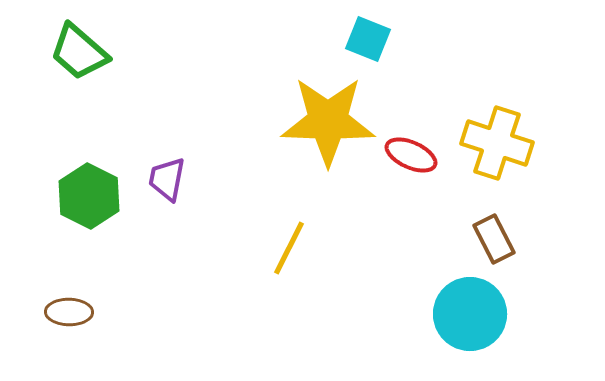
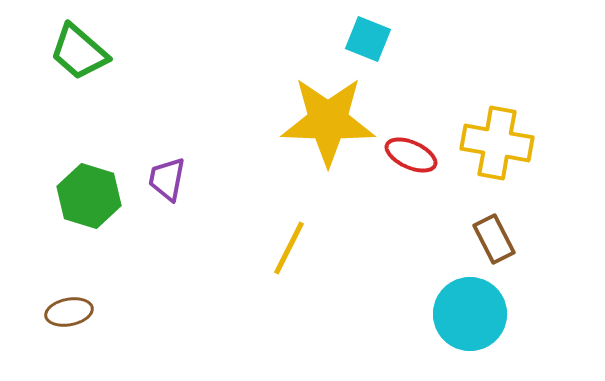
yellow cross: rotated 8 degrees counterclockwise
green hexagon: rotated 10 degrees counterclockwise
brown ellipse: rotated 12 degrees counterclockwise
